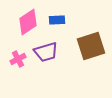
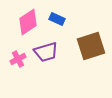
blue rectangle: moved 1 px up; rotated 28 degrees clockwise
